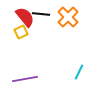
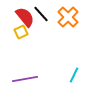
black line: rotated 42 degrees clockwise
cyan line: moved 5 px left, 3 px down
